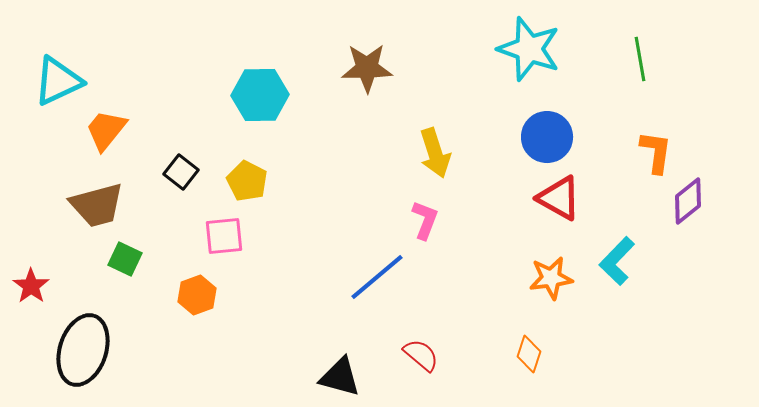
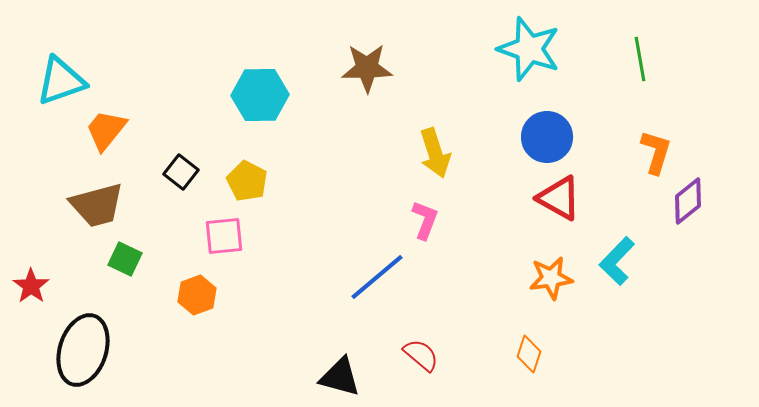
cyan triangle: moved 3 px right; rotated 6 degrees clockwise
orange L-shape: rotated 9 degrees clockwise
